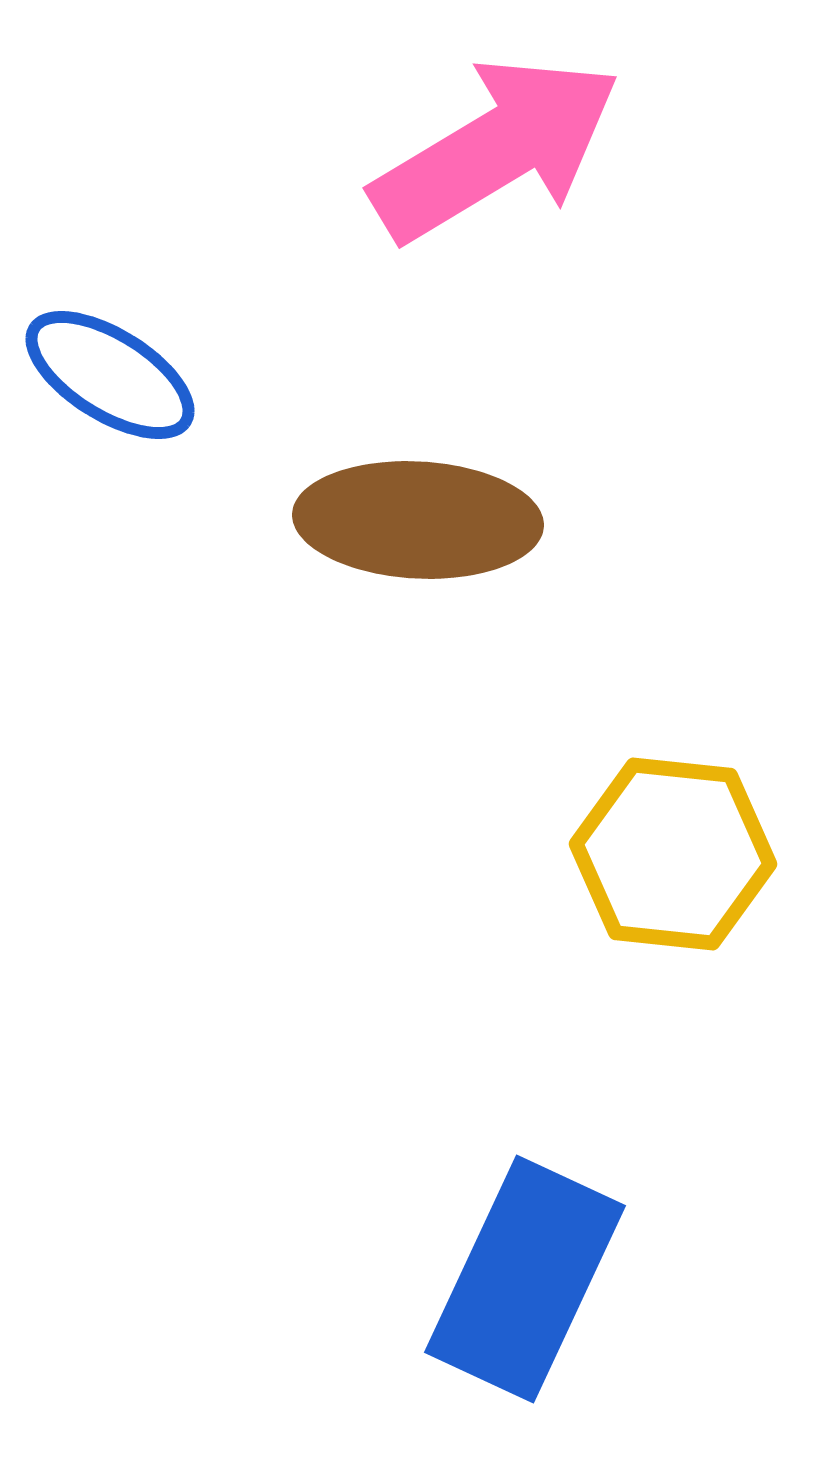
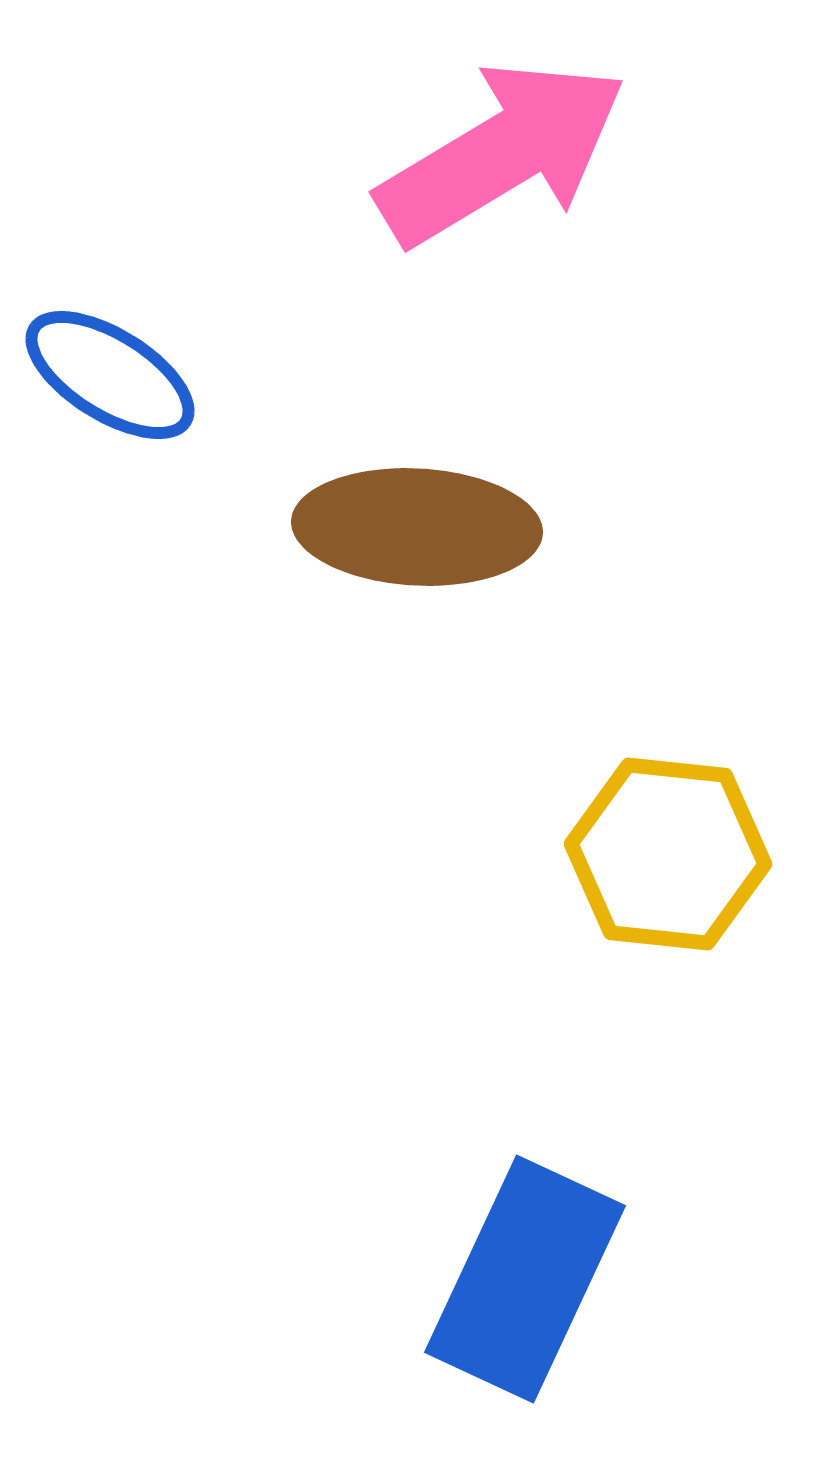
pink arrow: moved 6 px right, 4 px down
brown ellipse: moved 1 px left, 7 px down
yellow hexagon: moved 5 px left
